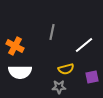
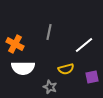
gray line: moved 3 px left
orange cross: moved 2 px up
white semicircle: moved 3 px right, 4 px up
gray star: moved 9 px left; rotated 24 degrees clockwise
